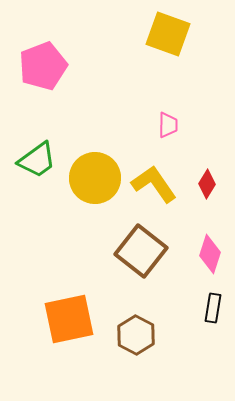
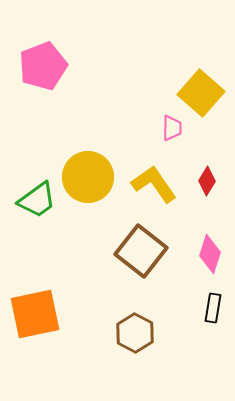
yellow square: moved 33 px right, 59 px down; rotated 21 degrees clockwise
pink trapezoid: moved 4 px right, 3 px down
green trapezoid: moved 40 px down
yellow circle: moved 7 px left, 1 px up
red diamond: moved 3 px up
orange square: moved 34 px left, 5 px up
brown hexagon: moved 1 px left, 2 px up
